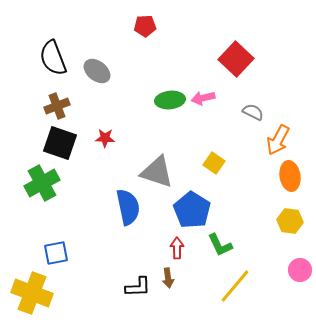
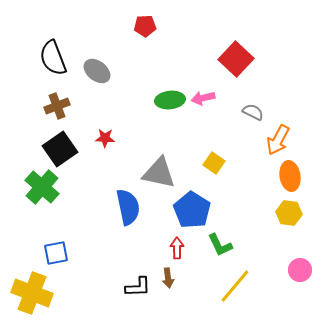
black square: moved 6 px down; rotated 36 degrees clockwise
gray triangle: moved 2 px right, 1 px down; rotated 6 degrees counterclockwise
green cross: moved 4 px down; rotated 20 degrees counterclockwise
yellow hexagon: moved 1 px left, 8 px up
